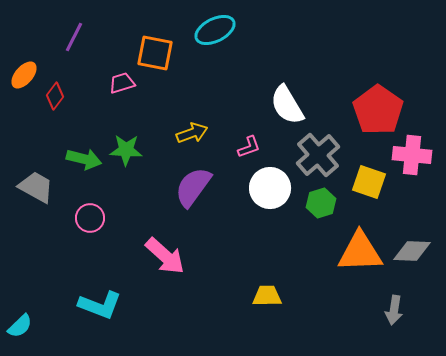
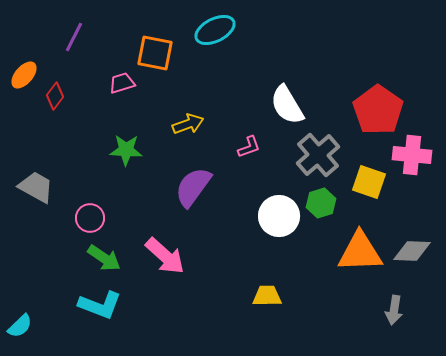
yellow arrow: moved 4 px left, 9 px up
green arrow: moved 20 px right, 99 px down; rotated 20 degrees clockwise
white circle: moved 9 px right, 28 px down
